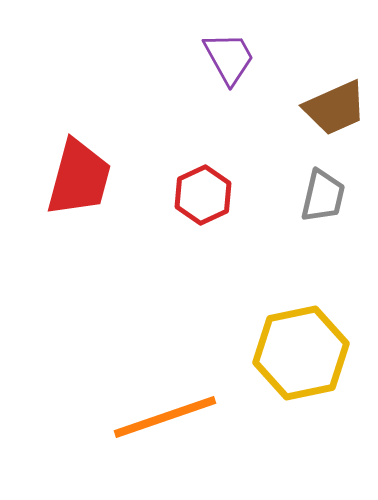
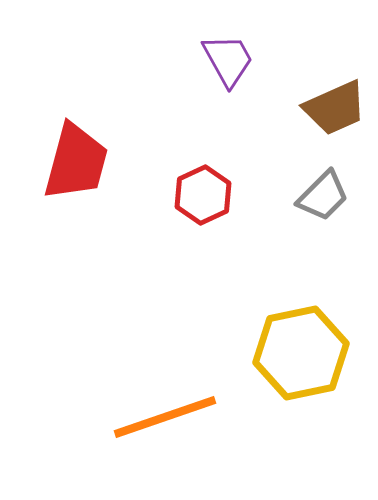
purple trapezoid: moved 1 px left, 2 px down
red trapezoid: moved 3 px left, 16 px up
gray trapezoid: rotated 32 degrees clockwise
